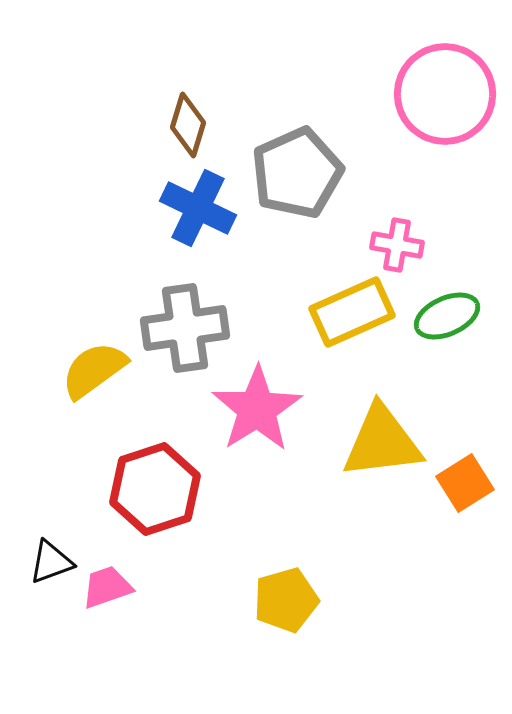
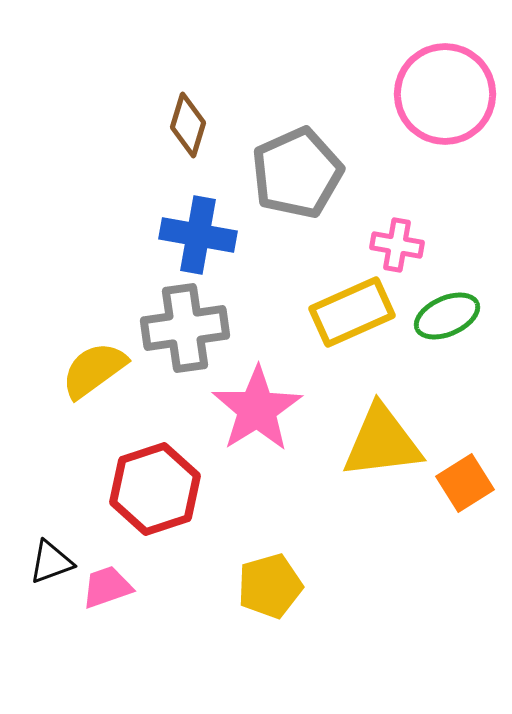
blue cross: moved 27 px down; rotated 16 degrees counterclockwise
yellow pentagon: moved 16 px left, 14 px up
